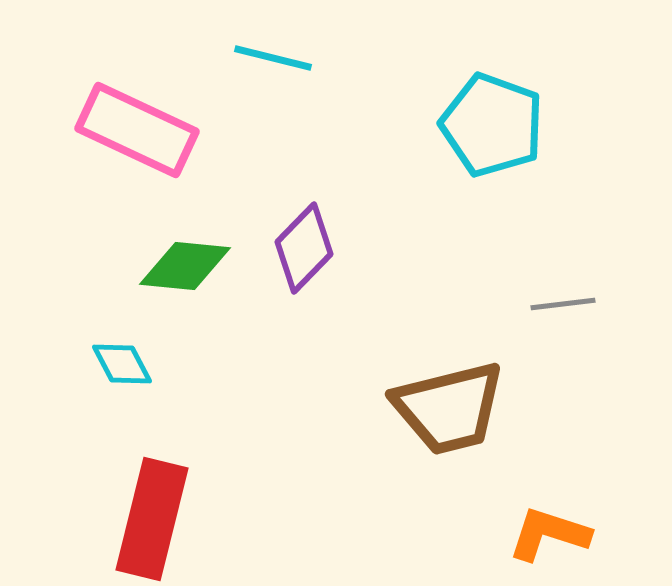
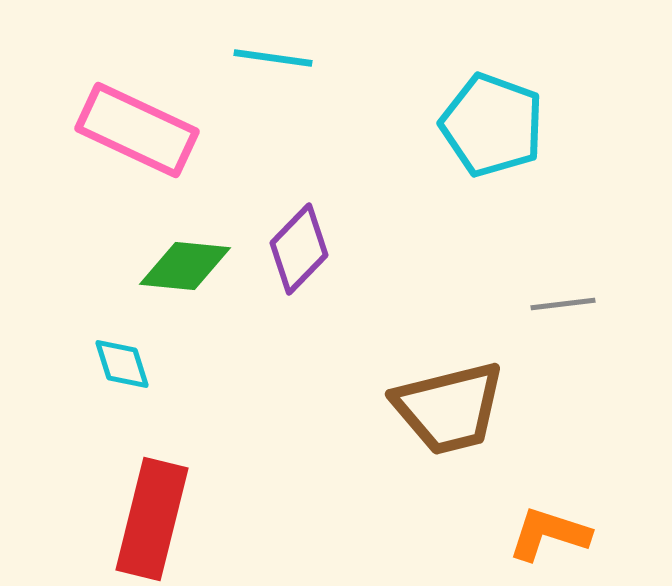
cyan line: rotated 6 degrees counterclockwise
purple diamond: moved 5 px left, 1 px down
cyan diamond: rotated 10 degrees clockwise
